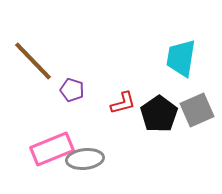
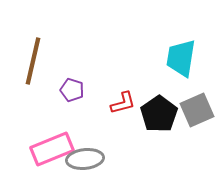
brown line: rotated 57 degrees clockwise
